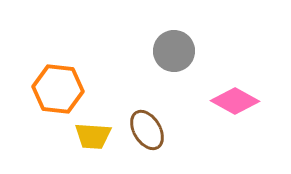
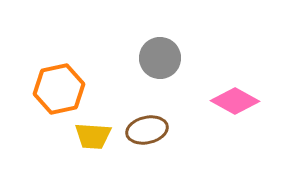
gray circle: moved 14 px left, 7 px down
orange hexagon: moved 1 px right; rotated 18 degrees counterclockwise
brown ellipse: rotated 72 degrees counterclockwise
